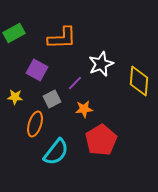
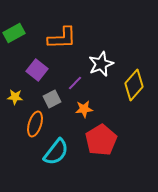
purple square: rotated 10 degrees clockwise
yellow diamond: moved 5 px left, 4 px down; rotated 36 degrees clockwise
